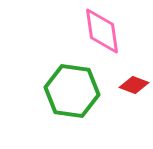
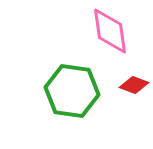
pink diamond: moved 8 px right
